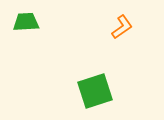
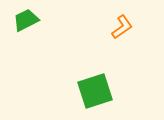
green trapezoid: moved 2 px up; rotated 24 degrees counterclockwise
